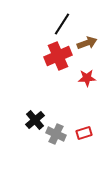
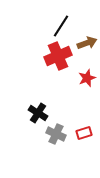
black line: moved 1 px left, 2 px down
red star: rotated 18 degrees counterclockwise
black cross: moved 3 px right, 7 px up; rotated 18 degrees counterclockwise
